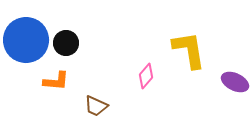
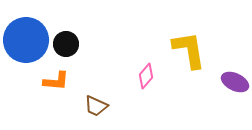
black circle: moved 1 px down
